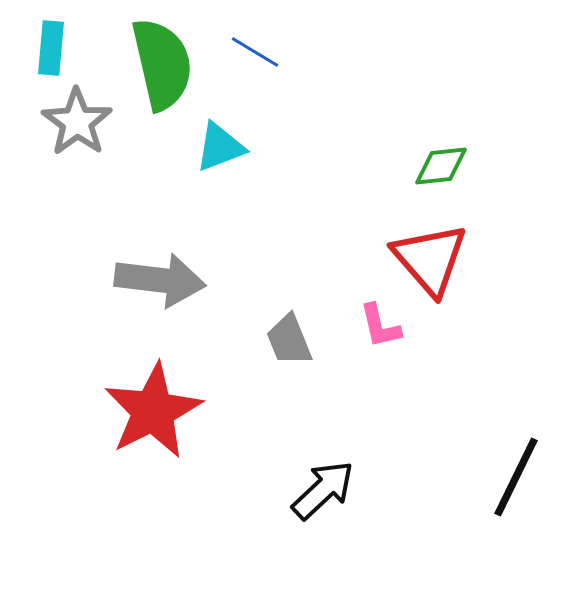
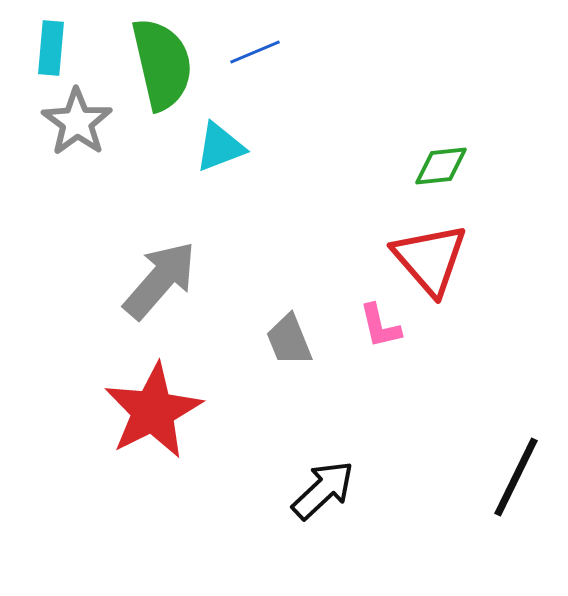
blue line: rotated 54 degrees counterclockwise
gray arrow: rotated 56 degrees counterclockwise
